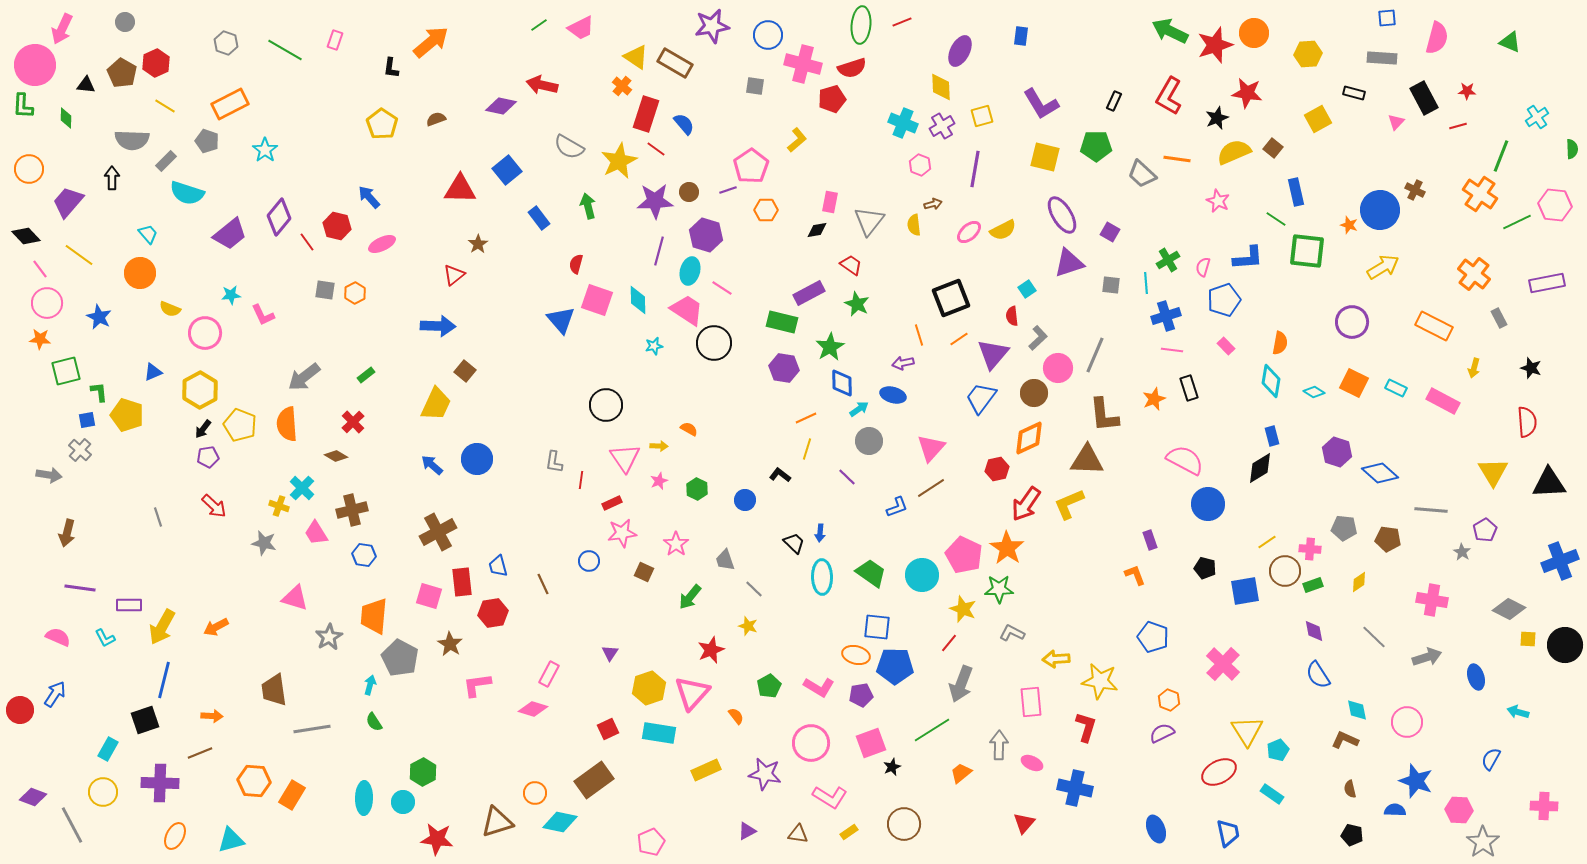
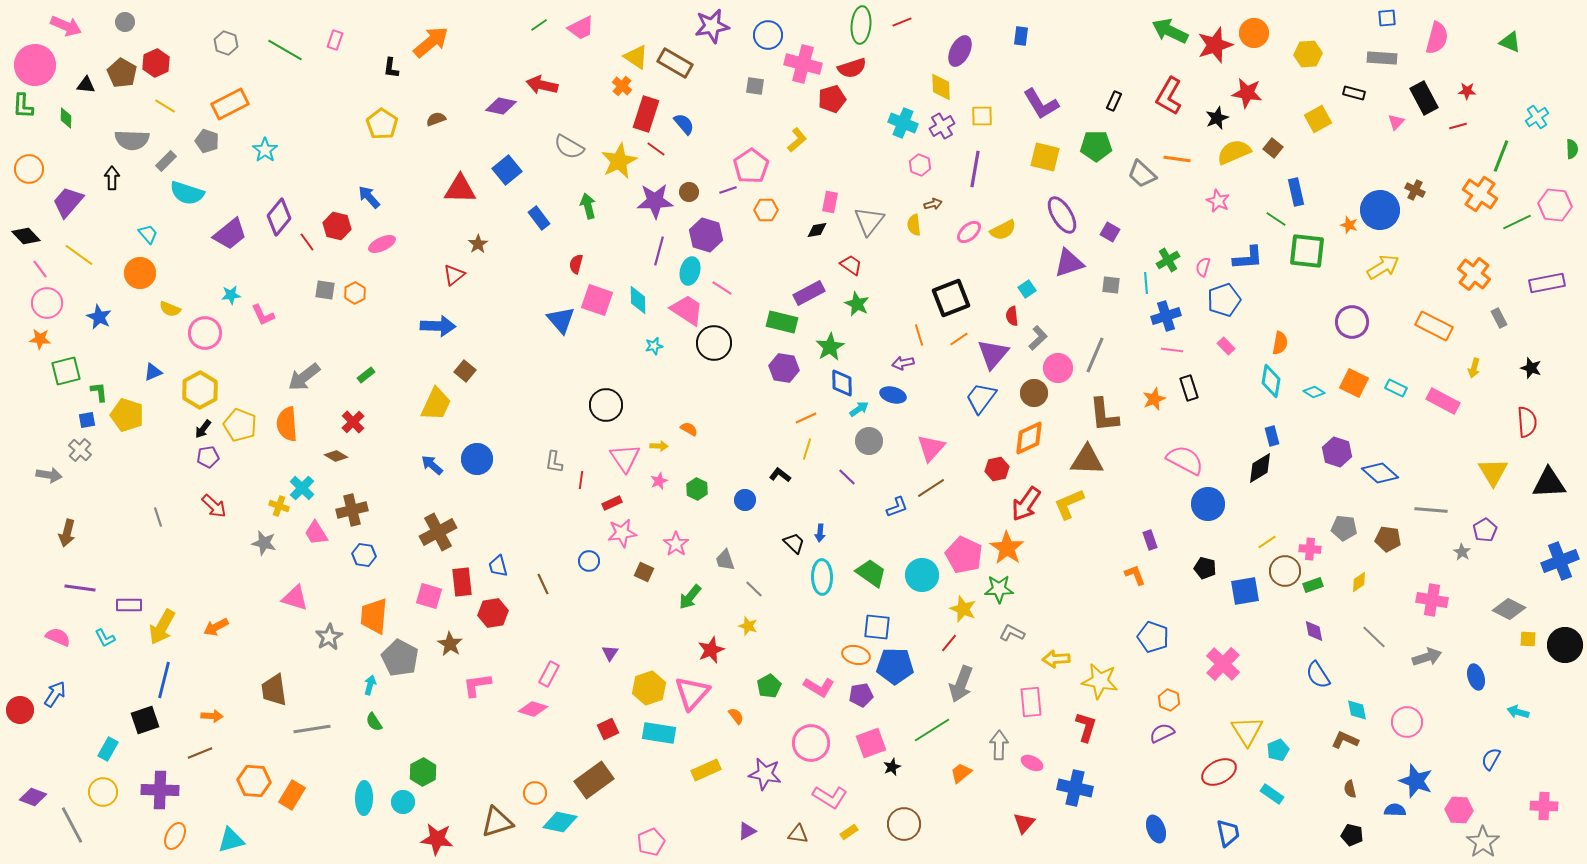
pink arrow at (62, 29): moved 4 px right, 3 px up; rotated 92 degrees counterclockwise
yellow square at (982, 116): rotated 15 degrees clockwise
purple cross at (160, 783): moved 7 px down
